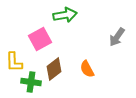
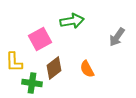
green arrow: moved 7 px right, 6 px down
brown diamond: moved 1 px up
green cross: moved 1 px right, 1 px down
